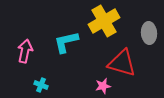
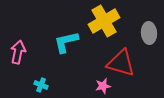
pink arrow: moved 7 px left, 1 px down
red triangle: moved 1 px left
